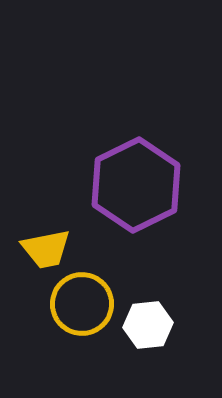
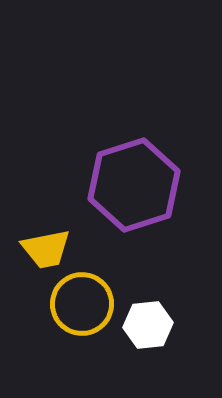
purple hexagon: moved 2 px left; rotated 8 degrees clockwise
